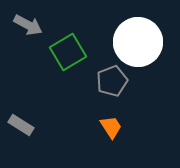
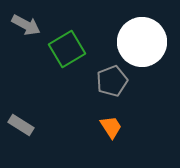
gray arrow: moved 2 px left
white circle: moved 4 px right
green square: moved 1 px left, 3 px up
